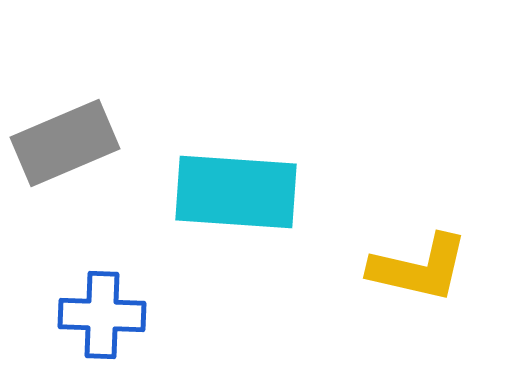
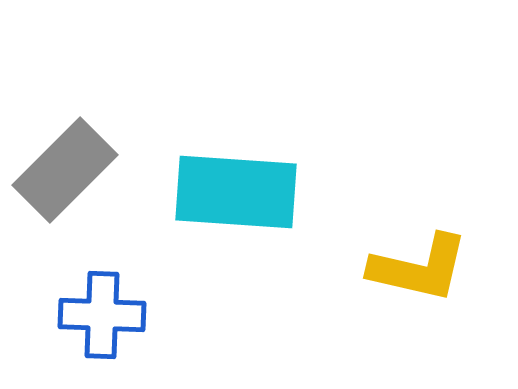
gray rectangle: moved 27 px down; rotated 22 degrees counterclockwise
